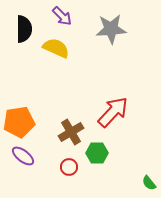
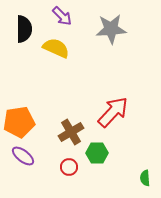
green semicircle: moved 4 px left, 5 px up; rotated 35 degrees clockwise
